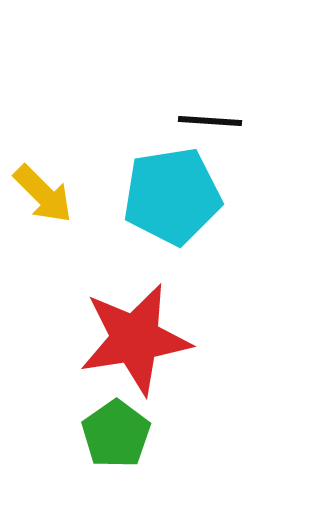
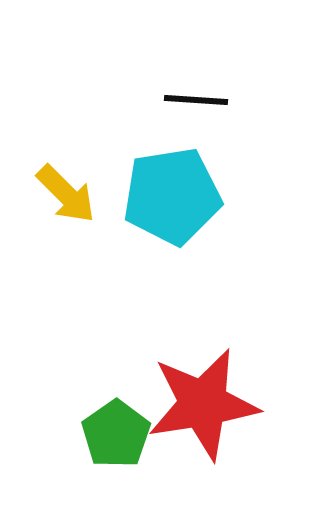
black line: moved 14 px left, 21 px up
yellow arrow: moved 23 px right
red star: moved 68 px right, 65 px down
